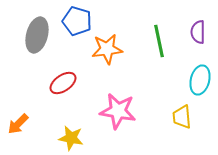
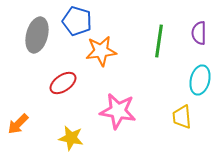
purple semicircle: moved 1 px right, 1 px down
green line: rotated 20 degrees clockwise
orange star: moved 6 px left, 2 px down
